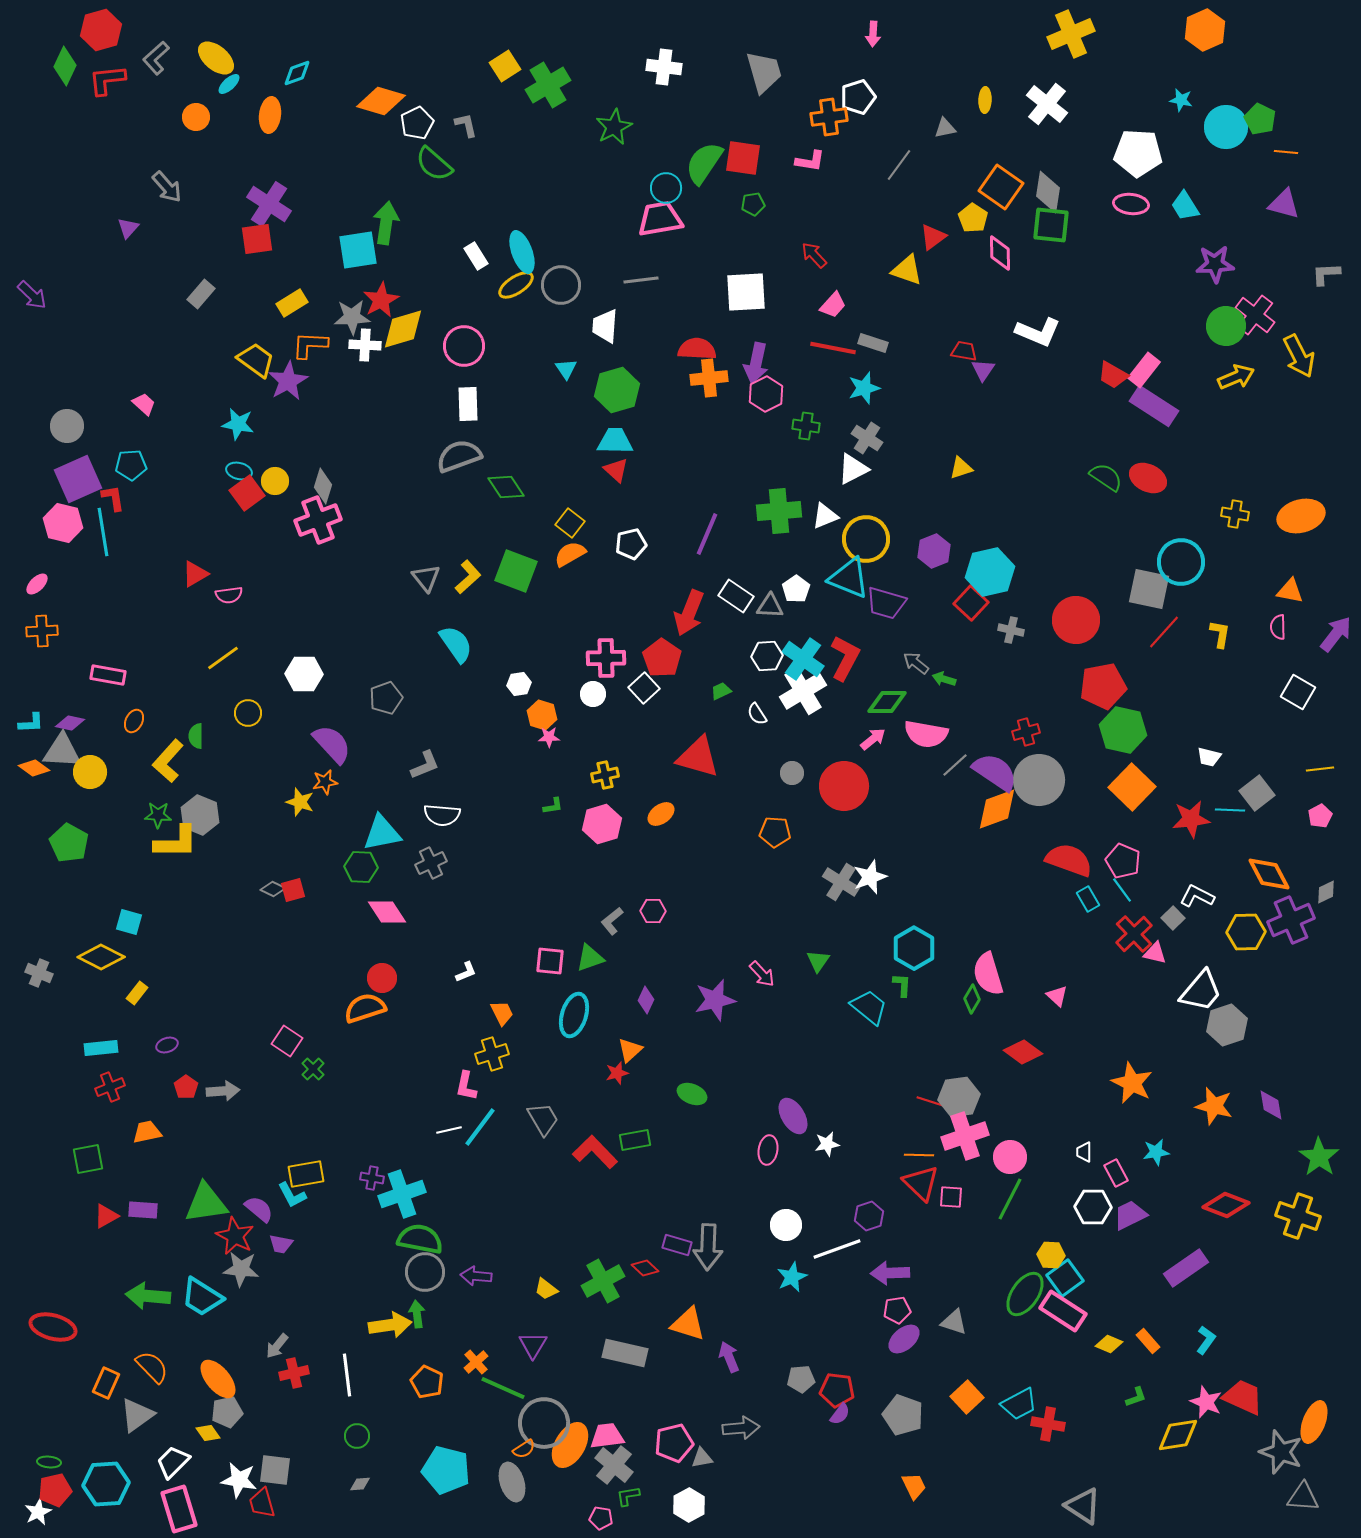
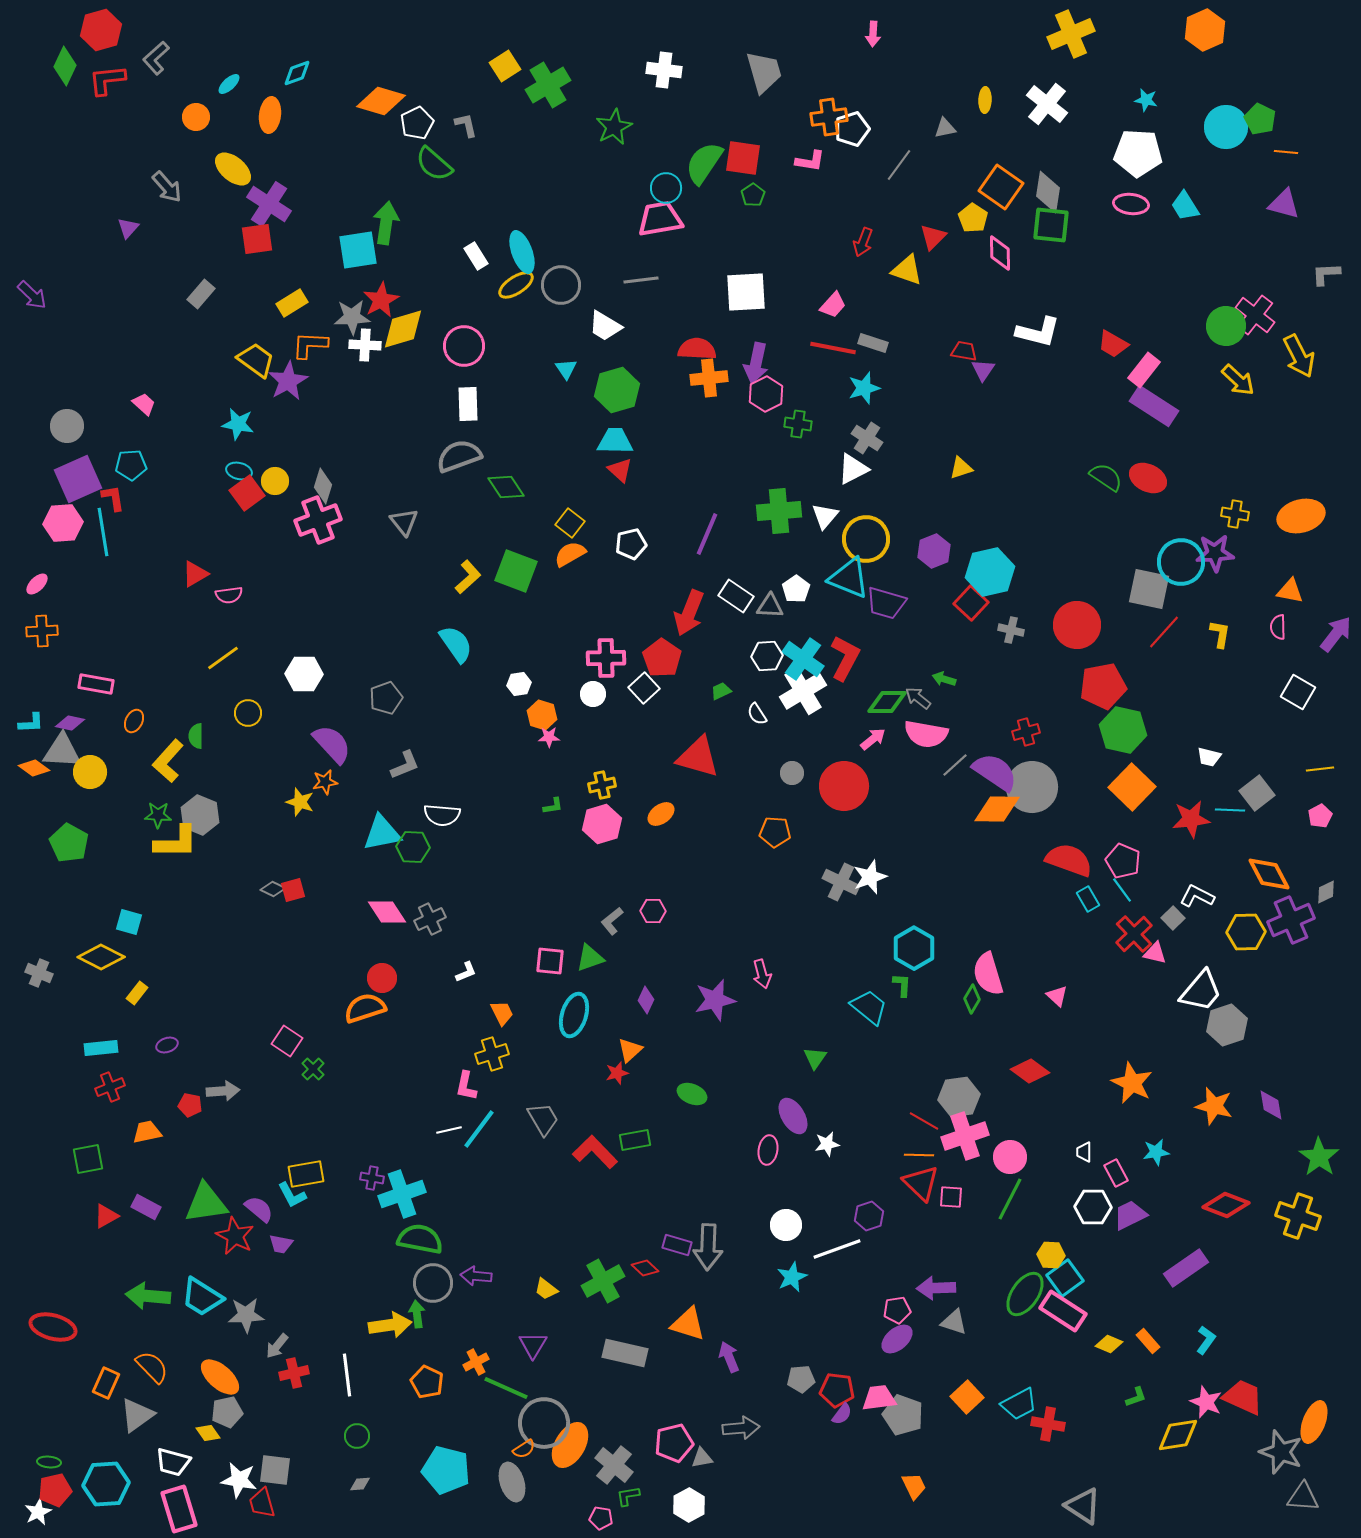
yellow ellipse at (216, 58): moved 17 px right, 111 px down
white cross at (664, 67): moved 3 px down
white pentagon at (858, 97): moved 6 px left, 32 px down
cyan star at (1181, 100): moved 35 px left
green pentagon at (753, 204): moved 9 px up; rotated 25 degrees counterclockwise
red triangle at (933, 237): rotated 8 degrees counterclockwise
red arrow at (814, 255): moved 49 px right, 13 px up; rotated 116 degrees counterclockwise
purple star at (1215, 264): moved 289 px down
white trapezoid at (605, 326): rotated 63 degrees counterclockwise
white L-shape at (1038, 332): rotated 9 degrees counterclockwise
red trapezoid at (1113, 375): moved 31 px up
yellow arrow at (1236, 377): moved 2 px right, 3 px down; rotated 66 degrees clockwise
green cross at (806, 426): moved 8 px left, 2 px up
red triangle at (616, 470): moved 4 px right
white triangle at (825, 516): rotated 28 degrees counterclockwise
pink hexagon at (63, 523): rotated 18 degrees counterclockwise
gray triangle at (426, 578): moved 22 px left, 56 px up
red circle at (1076, 620): moved 1 px right, 5 px down
gray arrow at (916, 663): moved 2 px right, 35 px down
pink rectangle at (108, 675): moved 12 px left, 9 px down
gray L-shape at (425, 765): moved 20 px left
yellow cross at (605, 775): moved 3 px left, 10 px down
gray circle at (1039, 780): moved 7 px left, 7 px down
orange diamond at (997, 809): rotated 21 degrees clockwise
gray cross at (431, 863): moved 1 px left, 56 px down
green hexagon at (361, 867): moved 52 px right, 20 px up
gray cross at (841, 882): rotated 6 degrees counterclockwise
green triangle at (818, 961): moved 3 px left, 97 px down
pink arrow at (762, 974): rotated 28 degrees clockwise
red diamond at (1023, 1052): moved 7 px right, 19 px down
red pentagon at (186, 1087): moved 4 px right, 18 px down; rotated 25 degrees counterclockwise
red line at (932, 1102): moved 8 px left, 19 px down; rotated 12 degrees clockwise
cyan line at (480, 1127): moved 1 px left, 2 px down
purple rectangle at (143, 1210): moved 3 px right, 3 px up; rotated 24 degrees clockwise
gray star at (241, 1269): moved 5 px right, 46 px down; rotated 9 degrees counterclockwise
gray circle at (425, 1272): moved 8 px right, 11 px down
purple arrow at (890, 1273): moved 46 px right, 15 px down
purple ellipse at (904, 1339): moved 7 px left
orange cross at (476, 1362): rotated 15 degrees clockwise
orange ellipse at (218, 1379): moved 2 px right, 2 px up; rotated 9 degrees counterclockwise
green line at (503, 1388): moved 3 px right
purple semicircle at (840, 1414): moved 2 px right
pink trapezoid at (607, 1436): moved 272 px right, 38 px up
white trapezoid at (173, 1462): rotated 120 degrees counterclockwise
